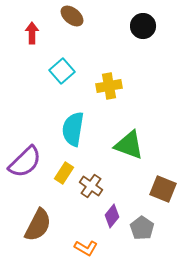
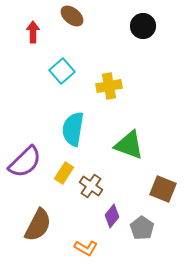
red arrow: moved 1 px right, 1 px up
